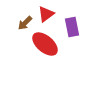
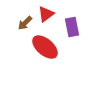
red ellipse: moved 3 px down
